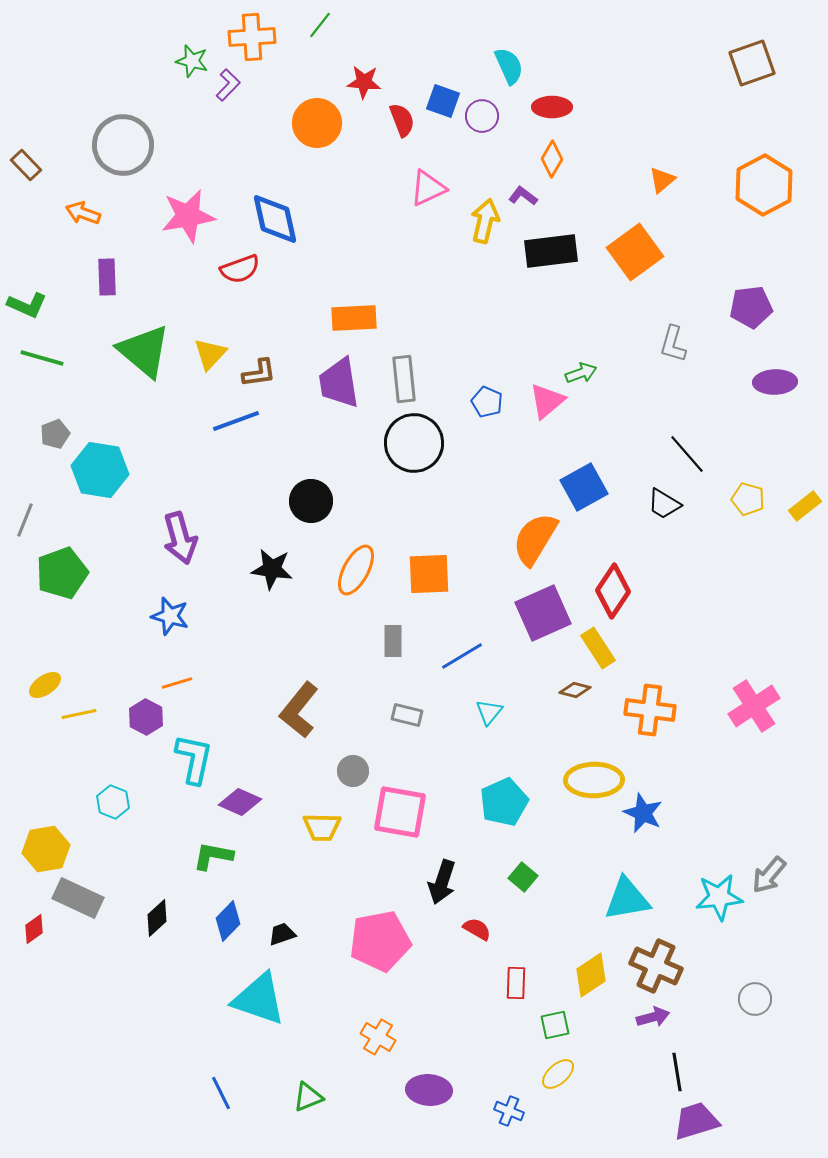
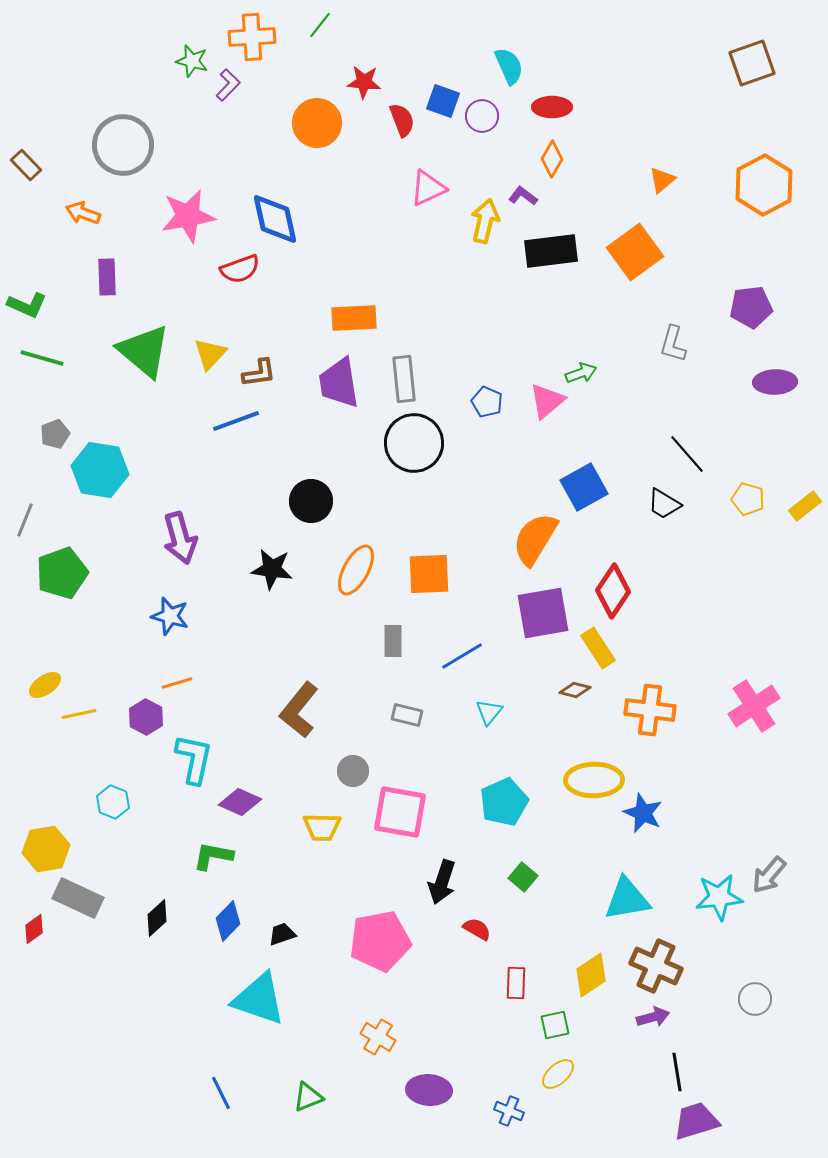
purple square at (543, 613): rotated 14 degrees clockwise
